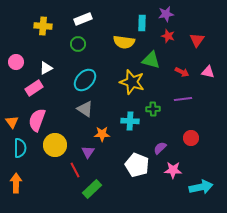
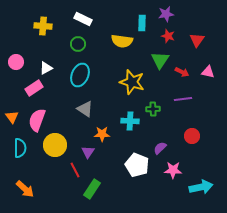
white rectangle: rotated 48 degrees clockwise
yellow semicircle: moved 2 px left, 1 px up
green triangle: moved 9 px right; rotated 48 degrees clockwise
cyan ellipse: moved 5 px left, 5 px up; rotated 20 degrees counterclockwise
orange triangle: moved 5 px up
red circle: moved 1 px right, 2 px up
orange arrow: moved 9 px right, 6 px down; rotated 132 degrees clockwise
green rectangle: rotated 12 degrees counterclockwise
